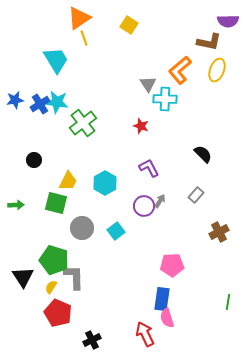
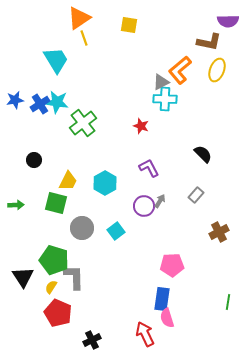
yellow square: rotated 24 degrees counterclockwise
gray triangle: moved 13 px right, 2 px up; rotated 36 degrees clockwise
